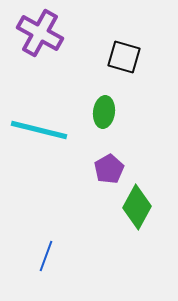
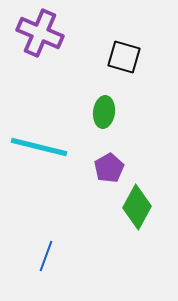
purple cross: rotated 6 degrees counterclockwise
cyan line: moved 17 px down
purple pentagon: moved 1 px up
